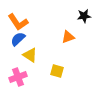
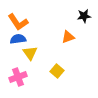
blue semicircle: rotated 35 degrees clockwise
yellow triangle: moved 2 px up; rotated 21 degrees clockwise
yellow square: rotated 24 degrees clockwise
